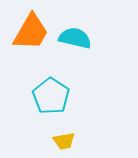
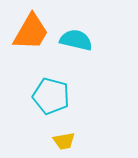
cyan semicircle: moved 1 px right, 2 px down
cyan pentagon: rotated 18 degrees counterclockwise
